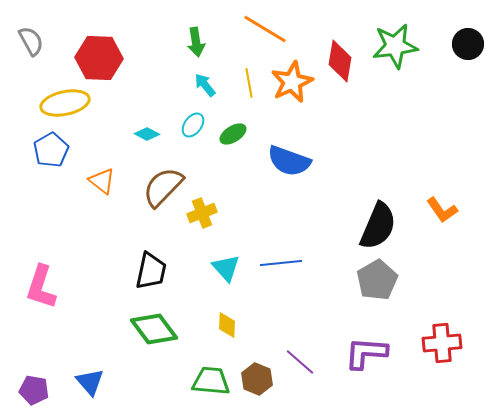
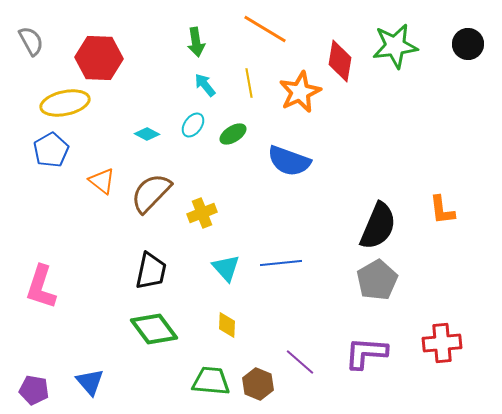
orange star: moved 8 px right, 10 px down
brown semicircle: moved 12 px left, 6 px down
orange L-shape: rotated 28 degrees clockwise
brown hexagon: moved 1 px right, 5 px down
